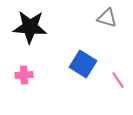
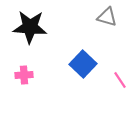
gray triangle: moved 1 px up
blue square: rotated 12 degrees clockwise
pink line: moved 2 px right
